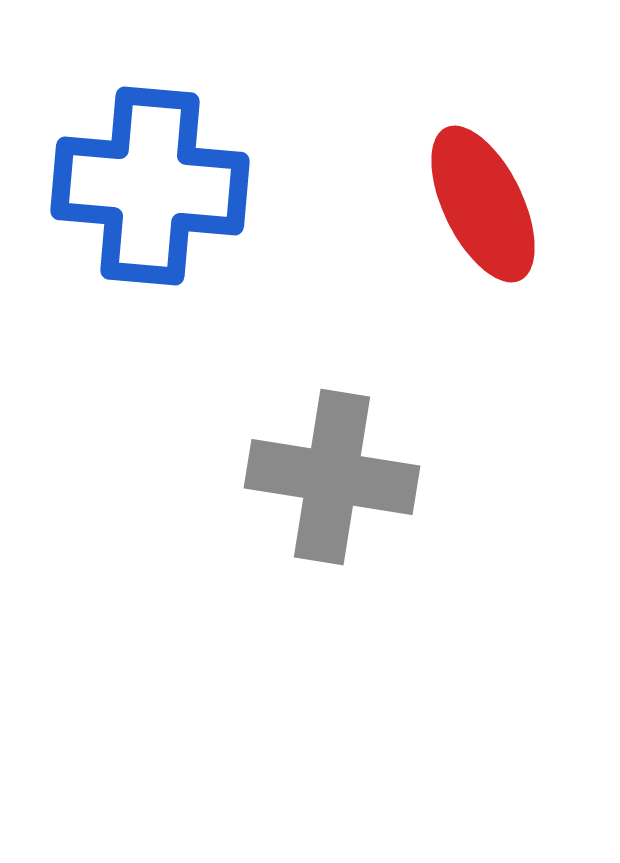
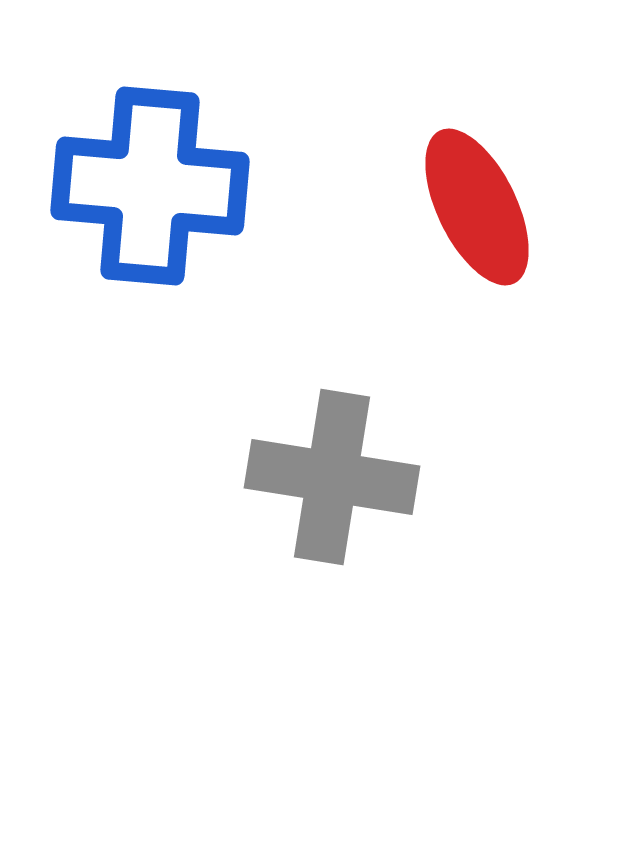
red ellipse: moved 6 px left, 3 px down
